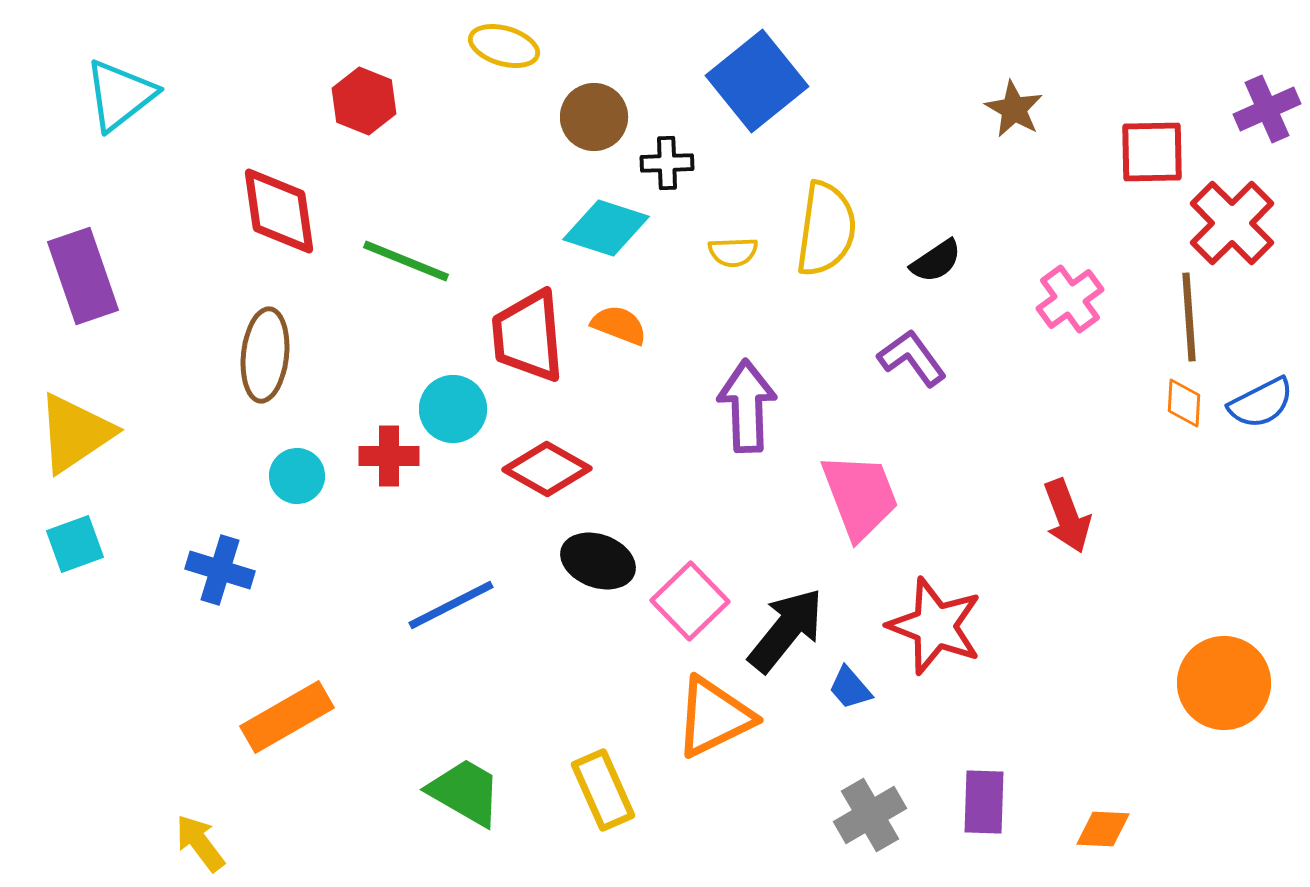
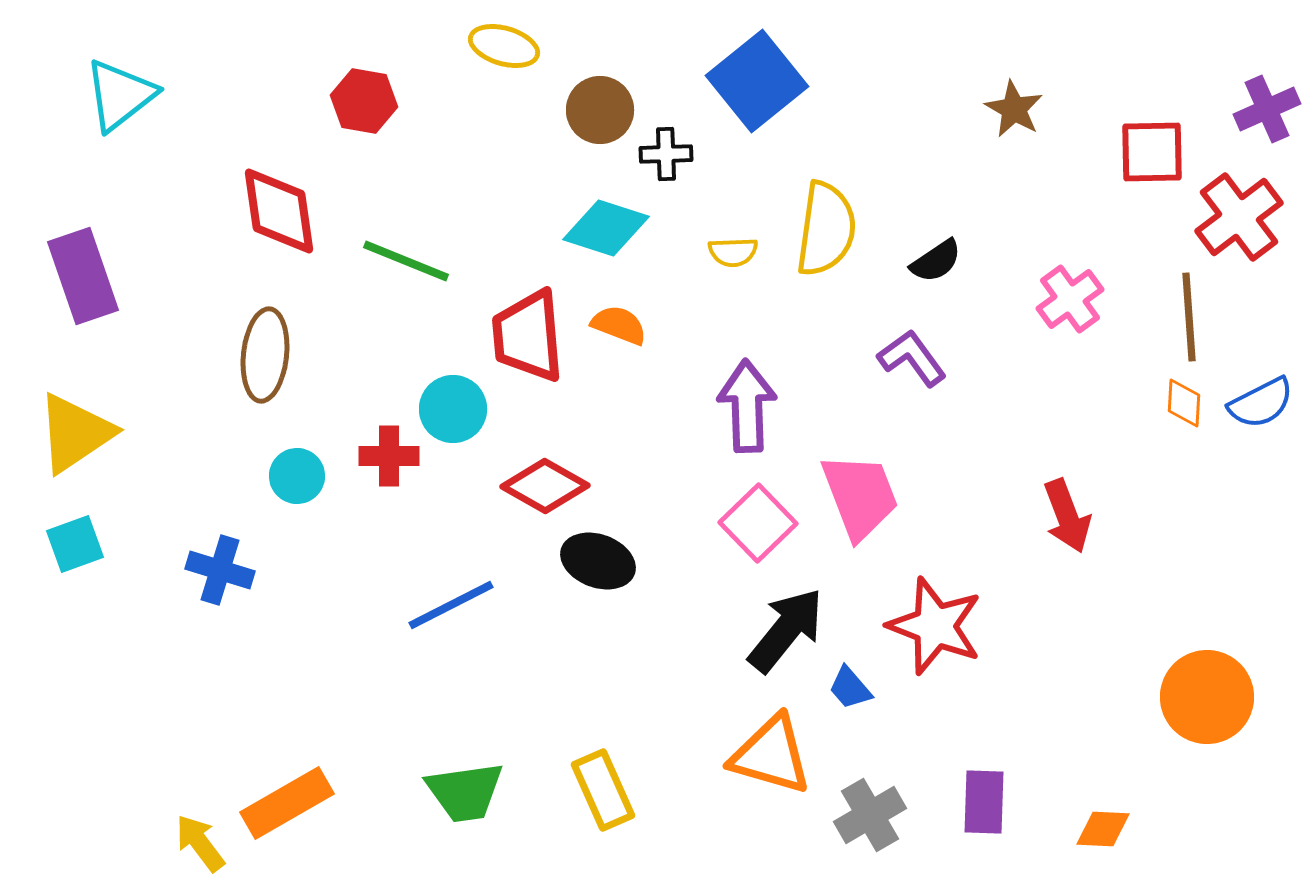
red hexagon at (364, 101): rotated 12 degrees counterclockwise
brown circle at (594, 117): moved 6 px right, 7 px up
black cross at (667, 163): moved 1 px left, 9 px up
red cross at (1232, 223): moved 7 px right, 6 px up; rotated 8 degrees clockwise
red diamond at (547, 469): moved 2 px left, 17 px down
pink square at (690, 601): moved 68 px right, 78 px up
orange circle at (1224, 683): moved 17 px left, 14 px down
orange rectangle at (287, 717): moved 86 px down
orange triangle at (714, 717): moved 57 px right, 38 px down; rotated 42 degrees clockwise
green trapezoid at (465, 792): rotated 142 degrees clockwise
